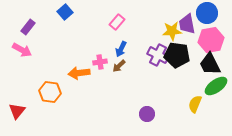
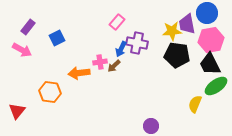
blue square: moved 8 px left, 26 px down; rotated 14 degrees clockwise
purple cross: moved 21 px left, 12 px up; rotated 15 degrees counterclockwise
brown arrow: moved 5 px left
purple circle: moved 4 px right, 12 px down
